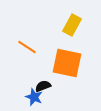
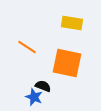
yellow rectangle: moved 2 px up; rotated 70 degrees clockwise
black semicircle: rotated 42 degrees clockwise
